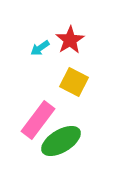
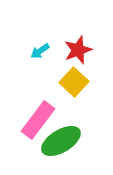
red star: moved 8 px right, 10 px down; rotated 12 degrees clockwise
cyan arrow: moved 3 px down
yellow square: rotated 16 degrees clockwise
